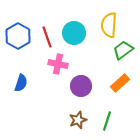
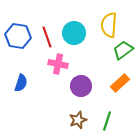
blue hexagon: rotated 20 degrees counterclockwise
